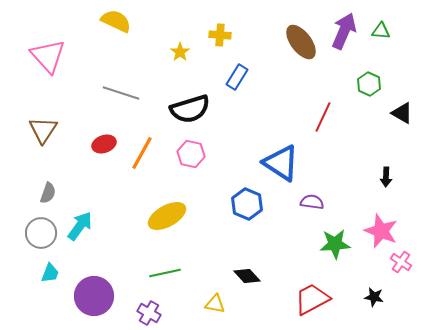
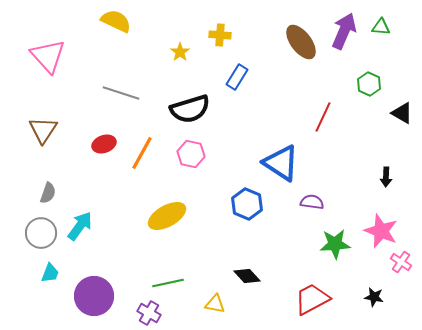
green triangle: moved 4 px up
green line: moved 3 px right, 10 px down
